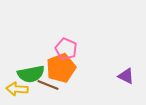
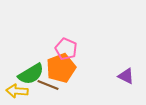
green semicircle: rotated 20 degrees counterclockwise
yellow arrow: moved 2 px down
